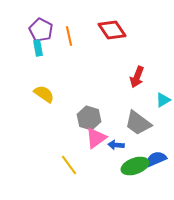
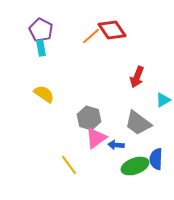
orange line: moved 22 px right; rotated 60 degrees clockwise
cyan rectangle: moved 3 px right
blue semicircle: rotated 65 degrees counterclockwise
